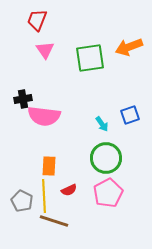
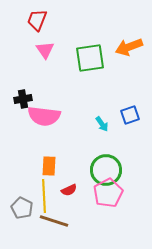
green circle: moved 12 px down
gray pentagon: moved 7 px down
